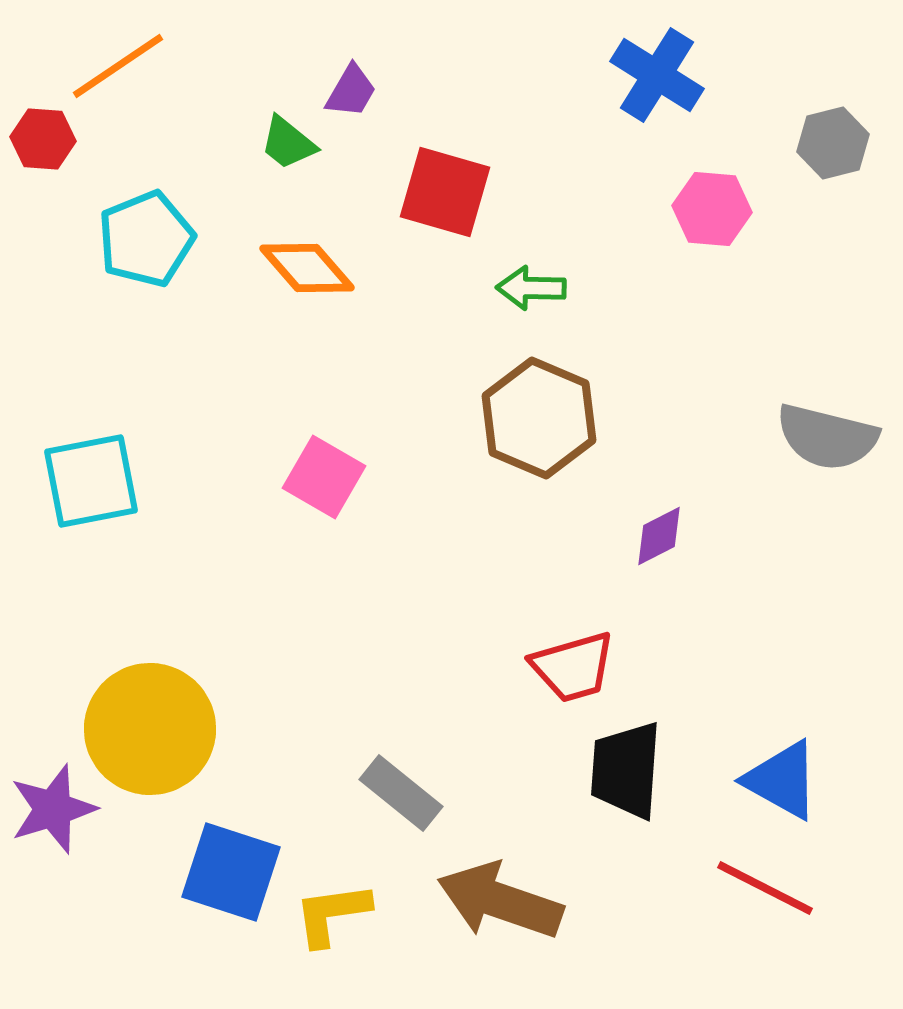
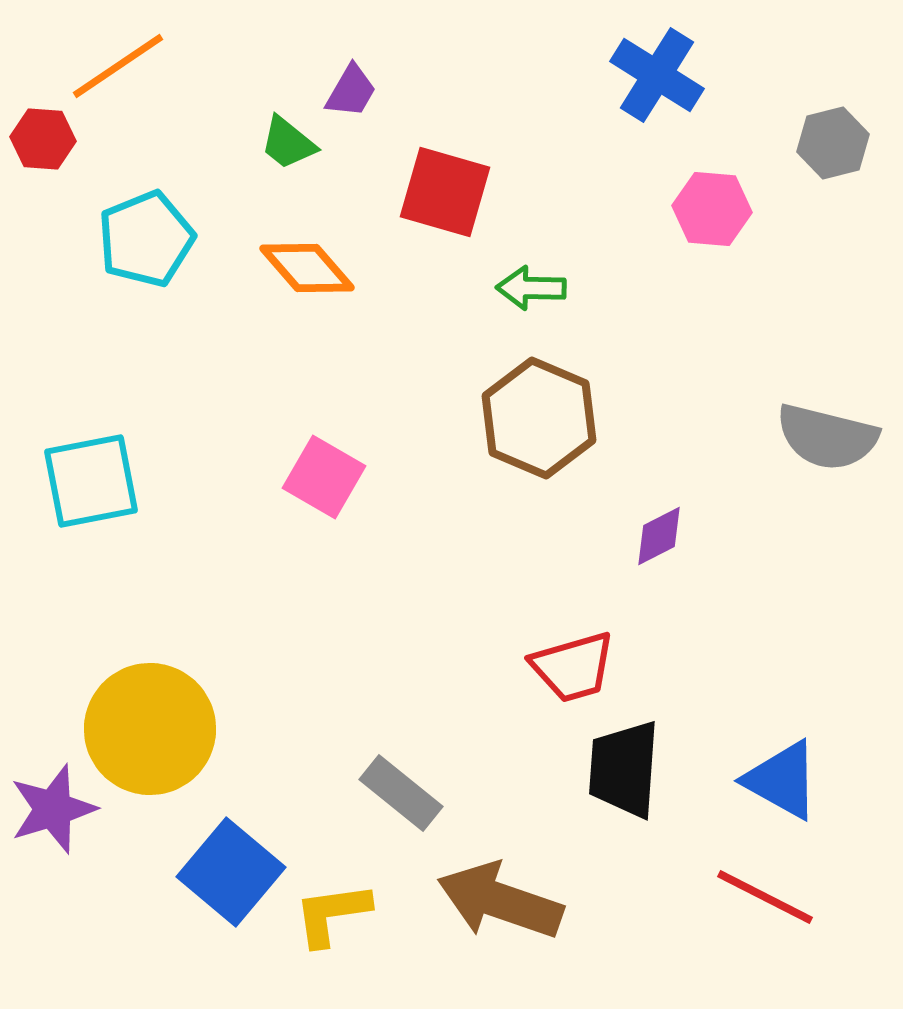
black trapezoid: moved 2 px left, 1 px up
blue square: rotated 22 degrees clockwise
red line: moved 9 px down
